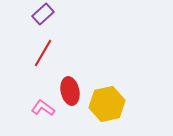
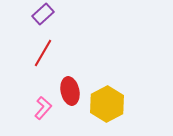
yellow hexagon: rotated 16 degrees counterclockwise
pink L-shape: rotated 95 degrees clockwise
